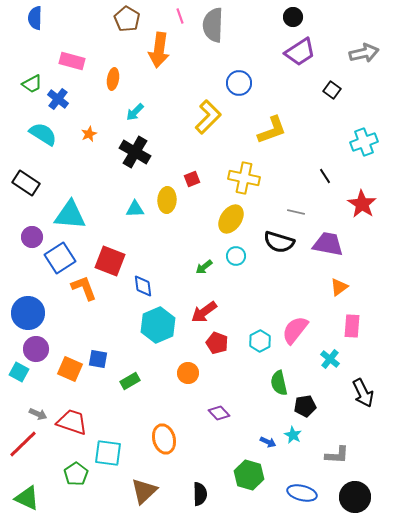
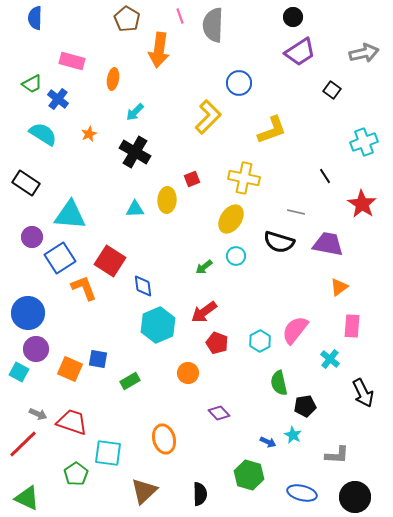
red square at (110, 261): rotated 12 degrees clockwise
